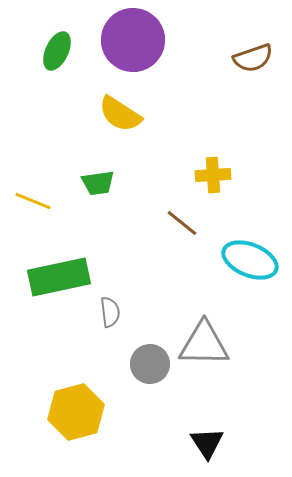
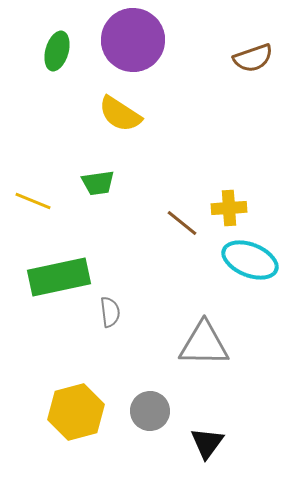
green ellipse: rotated 9 degrees counterclockwise
yellow cross: moved 16 px right, 33 px down
gray circle: moved 47 px down
black triangle: rotated 9 degrees clockwise
